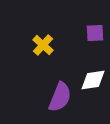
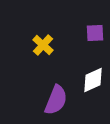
white diamond: rotated 16 degrees counterclockwise
purple semicircle: moved 4 px left, 3 px down
